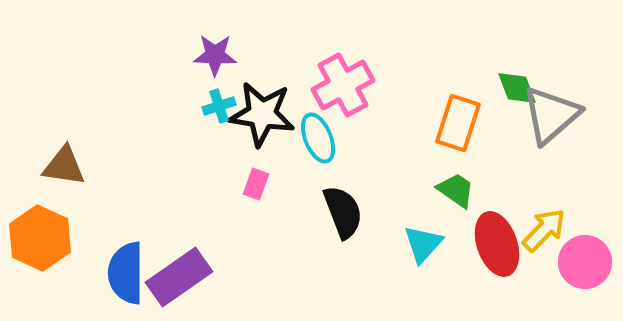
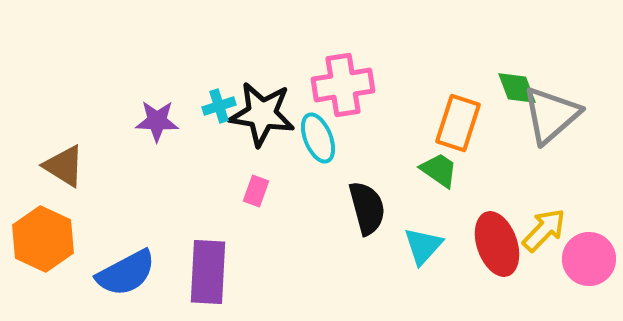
purple star: moved 58 px left, 66 px down
pink cross: rotated 20 degrees clockwise
brown triangle: rotated 24 degrees clockwise
pink rectangle: moved 7 px down
green trapezoid: moved 17 px left, 20 px up
black semicircle: moved 24 px right, 4 px up; rotated 6 degrees clockwise
orange hexagon: moved 3 px right, 1 px down
cyan triangle: moved 2 px down
pink circle: moved 4 px right, 3 px up
blue semicircle: rotated 118 degrees counterclockwise
purple rectangle: moved 29 px right, 5 px up; rotated 52 degrees counterclockwise
